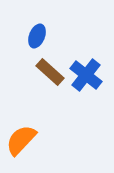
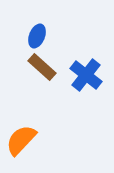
brown rectangle: moved 8 px left, 5 px up
